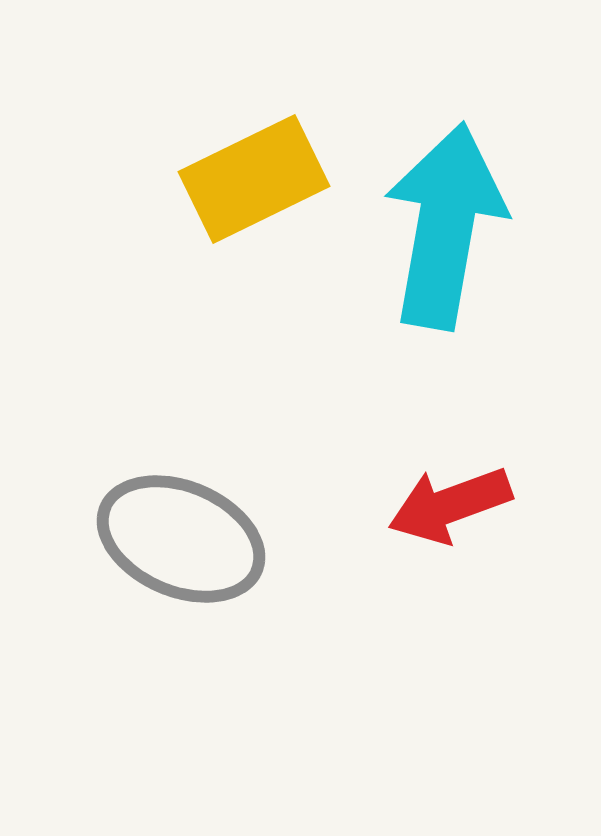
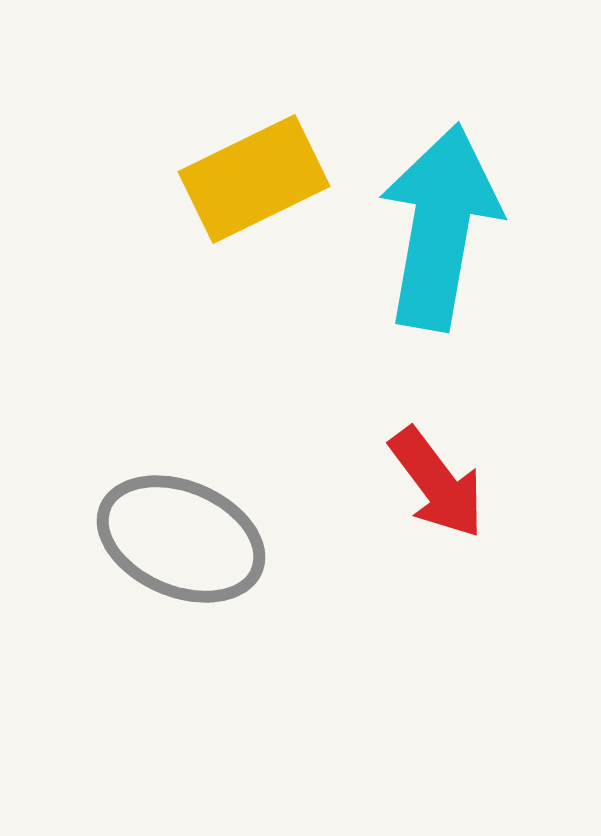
cyan arrow: moved 5 px left, 1 px down
red arrow: moved 13 px left, 22 px up; rotated 107 degrees counterclockwise
